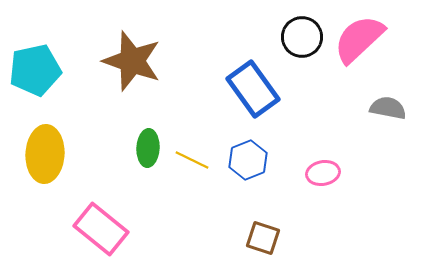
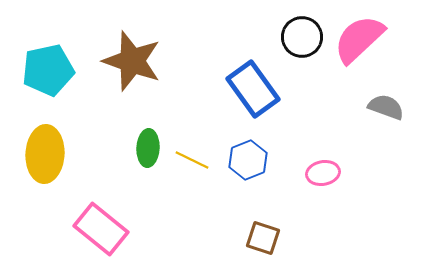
cyan pentagon: moved 13 px right
gray semicircle: moved 2 px left, 1 px up; rotated 9 degrees clockwise
